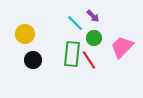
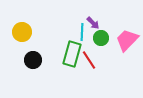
purple arrow: moved 7 px down
cyan line: moved 7 px right, 9 px down; rotated 48 degrees clockwise
yellow circle: moved 3 px left, 2 px up
green circle: moved 7 px right
pink trapezoid: moved 5 px right, 7 px up
green rectangle: rotated 10 degrees clockwise
